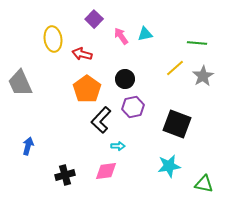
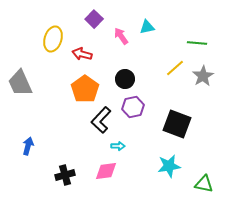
cyan triangle: moved 2 px right, 7 px up
yellow ellipse: rotated 25 degrees clockwise
orange pentagon: moved 2 px left
